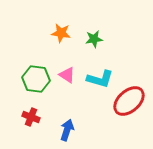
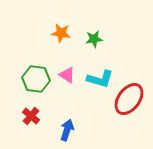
red ellipse: moved 2 px up; rotated 12 degrees counterclockwise
red cross: moved 1 px up; rotated 18 degrees clockwise
